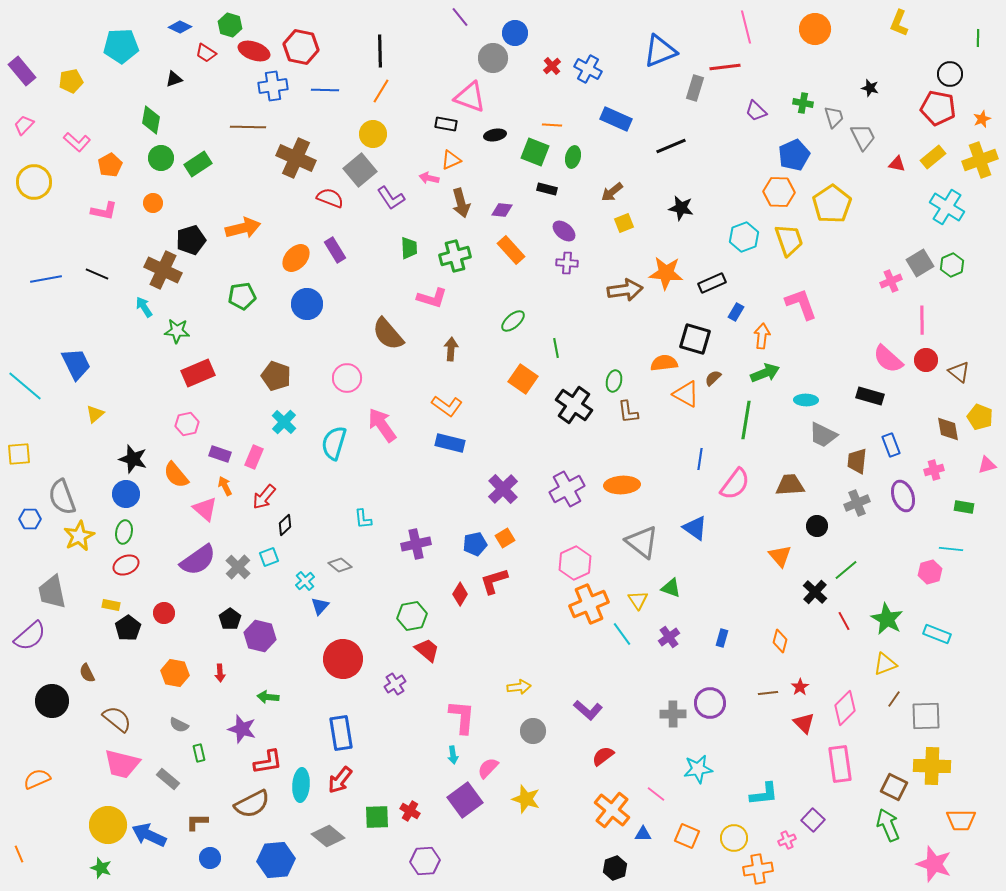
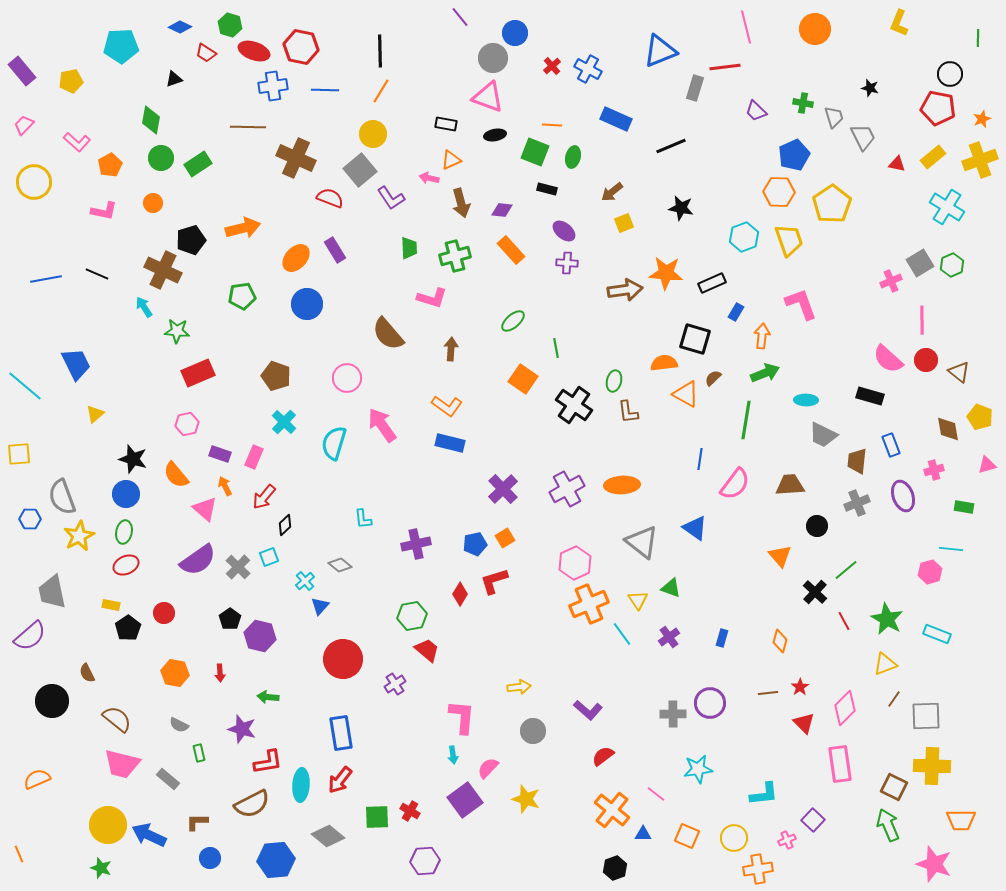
pink triangle at (470, 97): moved 18 px right
